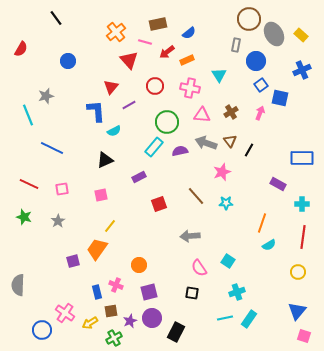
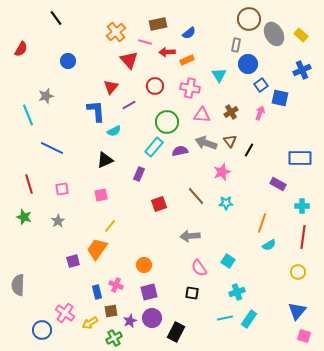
red arrow at (167, 52): rotated 35 degrees clockwise
blue circle at (256, 61): moved 8 px left, 3 px down
blue rectangle at (302, 158): moved 2 px left
purple rectangle at (139, 177): moved 3 px up; rotated 40 degrees counterclockwise
red line at (29, 184): rotated 48 degrees clockwise
cyan cross at (302, 204): moved 2 px down
orange circle at (139, 265): moved 5 px right
